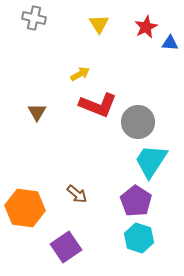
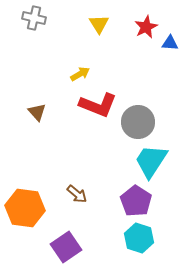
brown triangle: rotated 12 degrees counterclockwise
